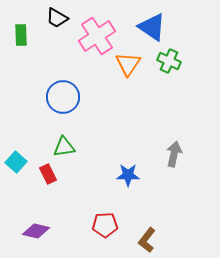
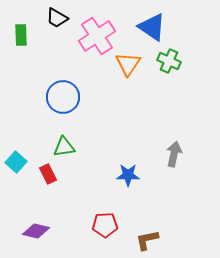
brown L-shape: rotated 40 degrees clockwise
